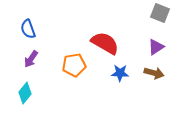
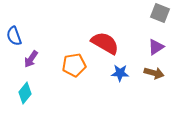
blue semicircle: moved 14 px left, 7 px down
